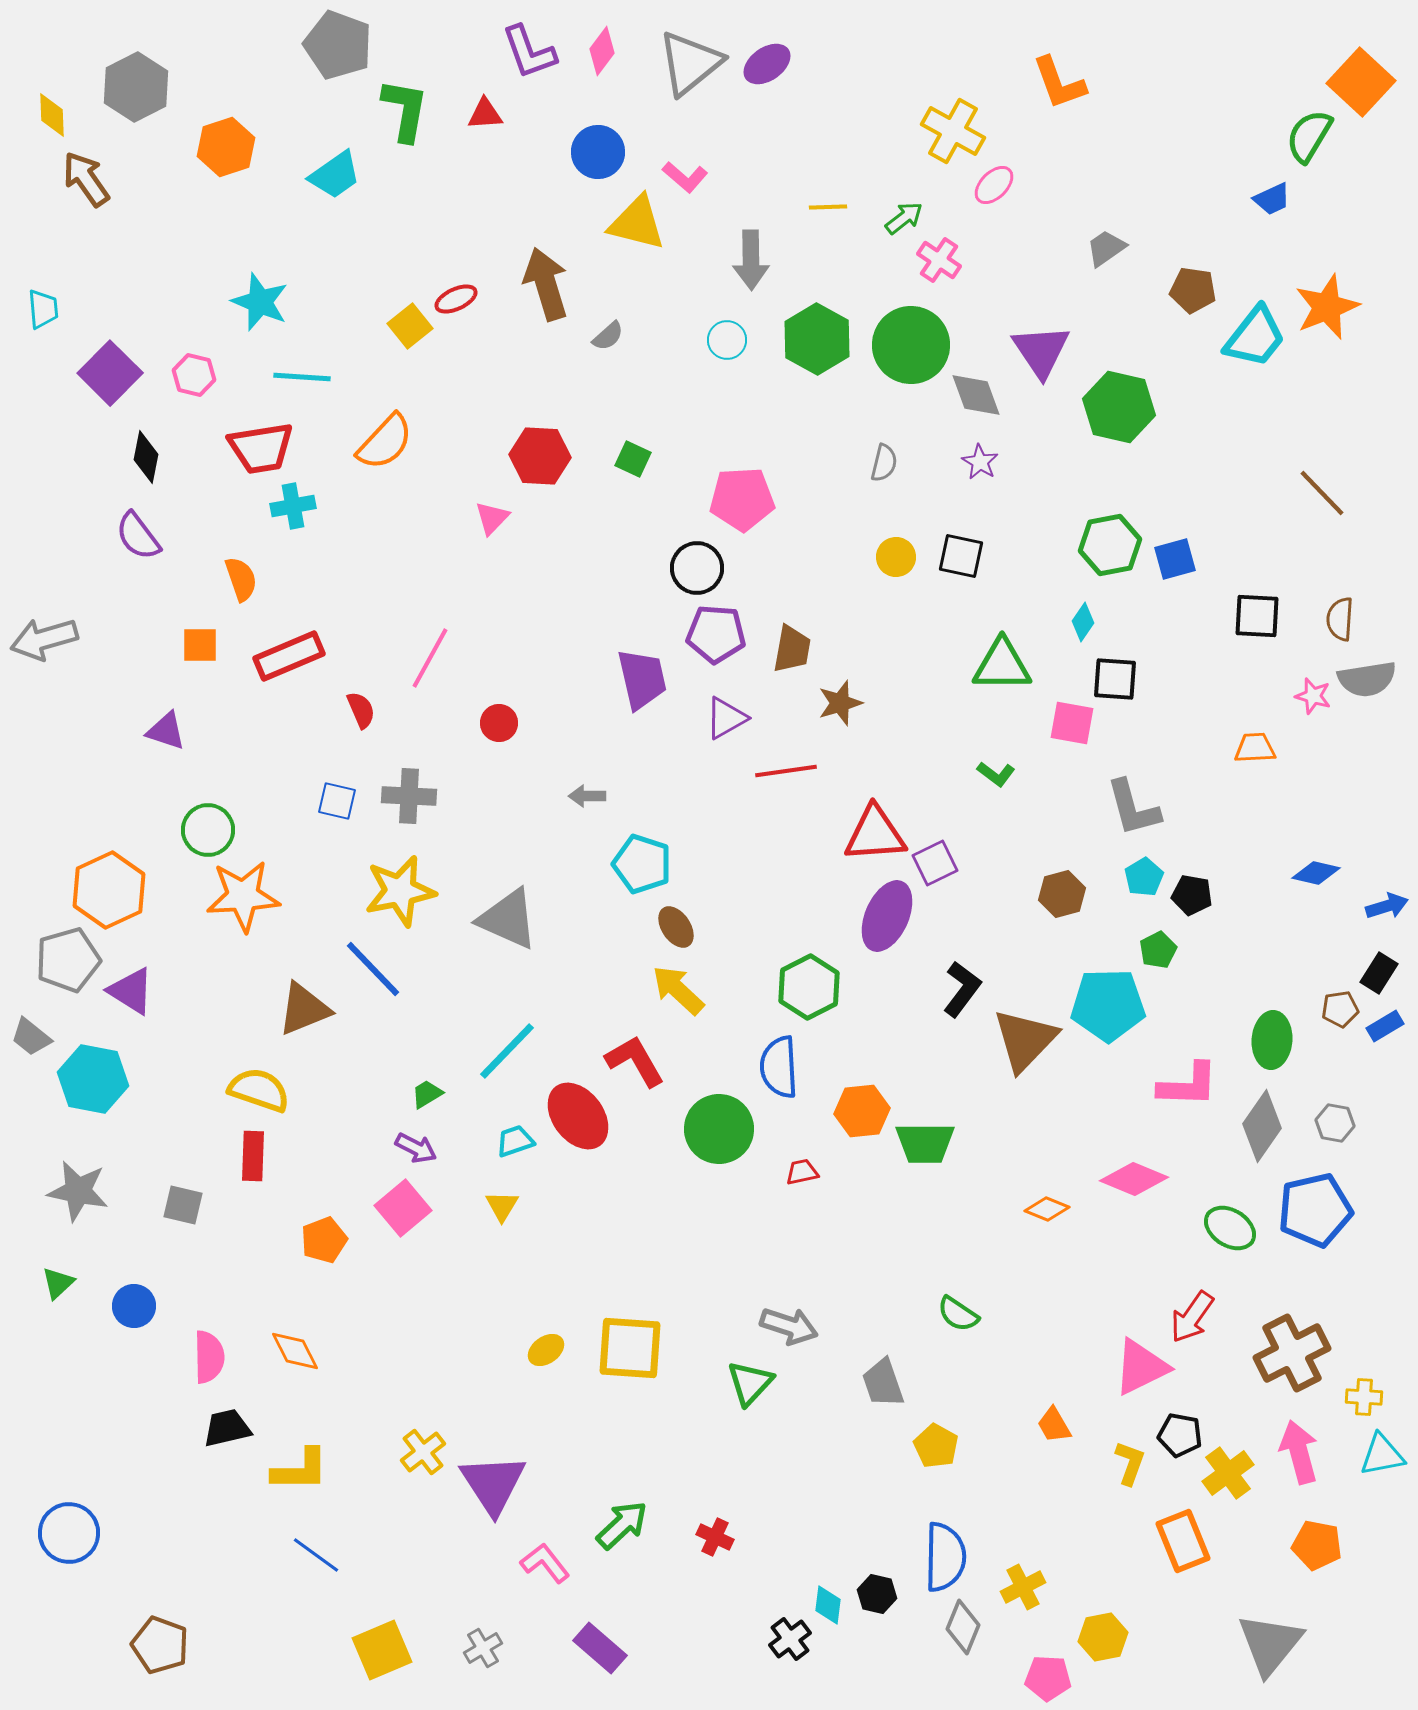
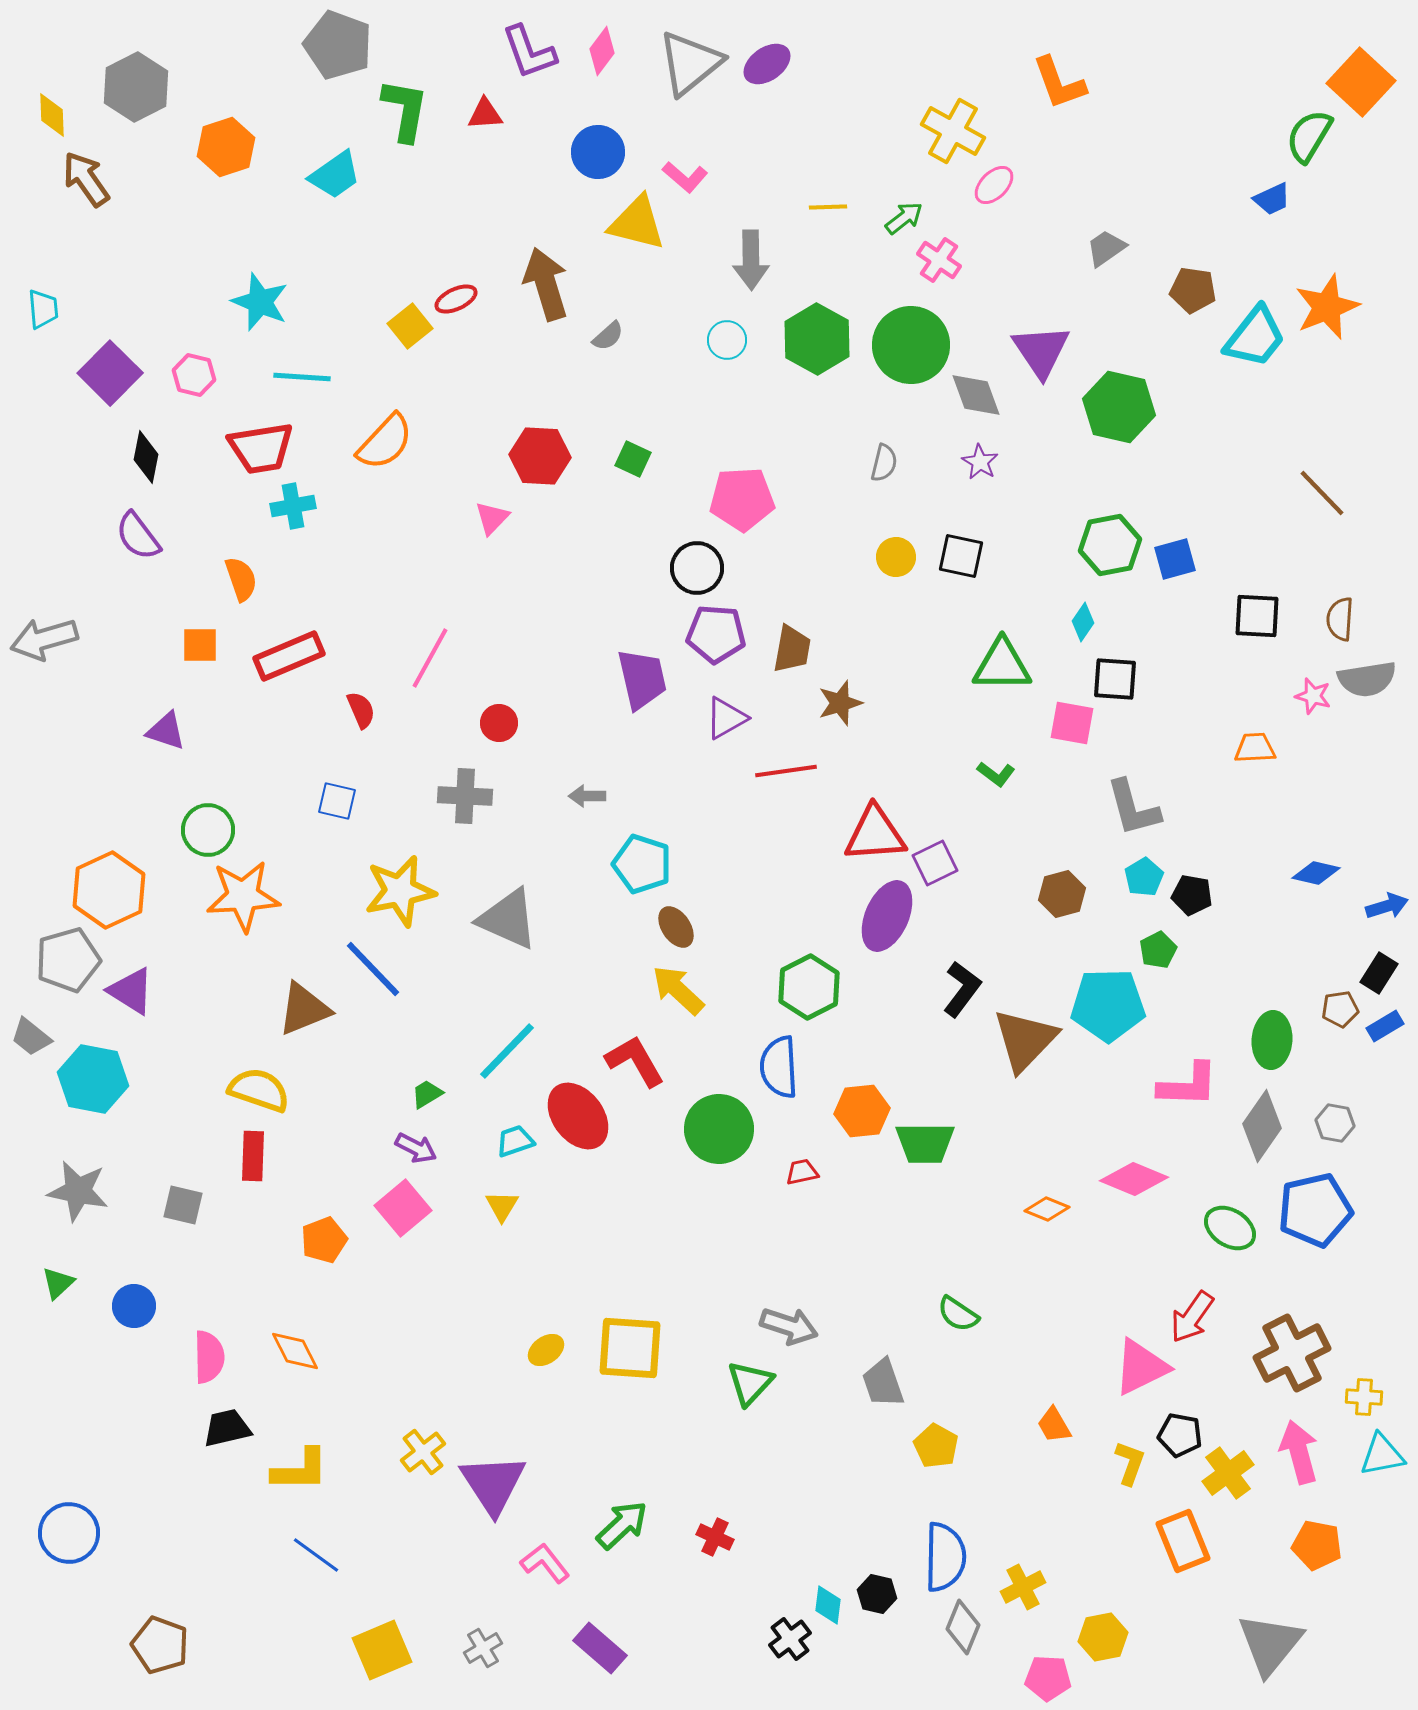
gray cross at (409, 796): moved 56 px right
